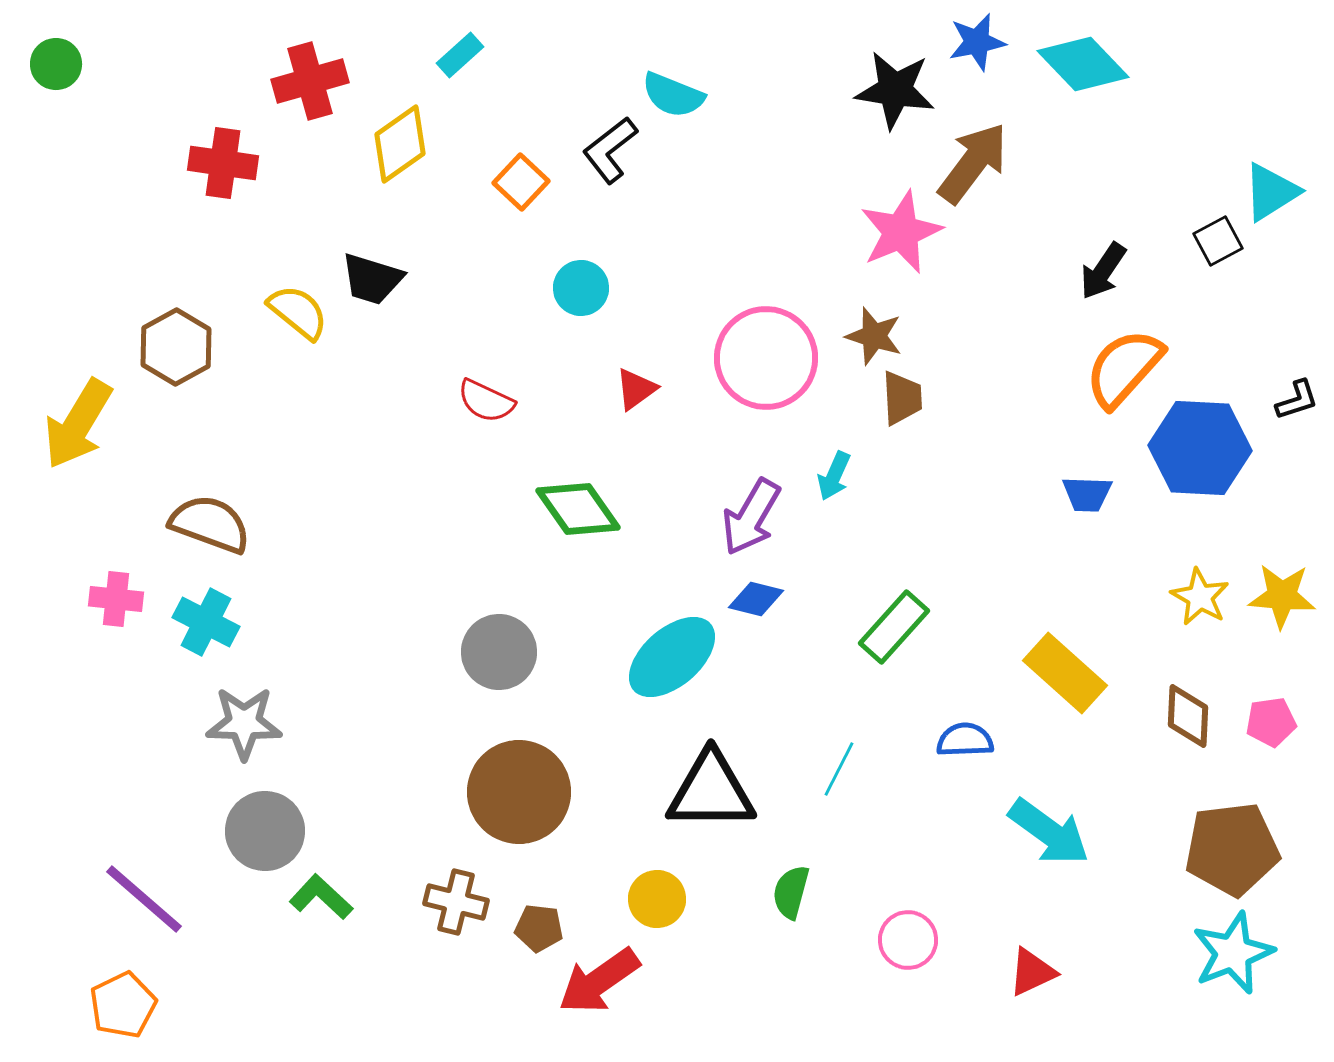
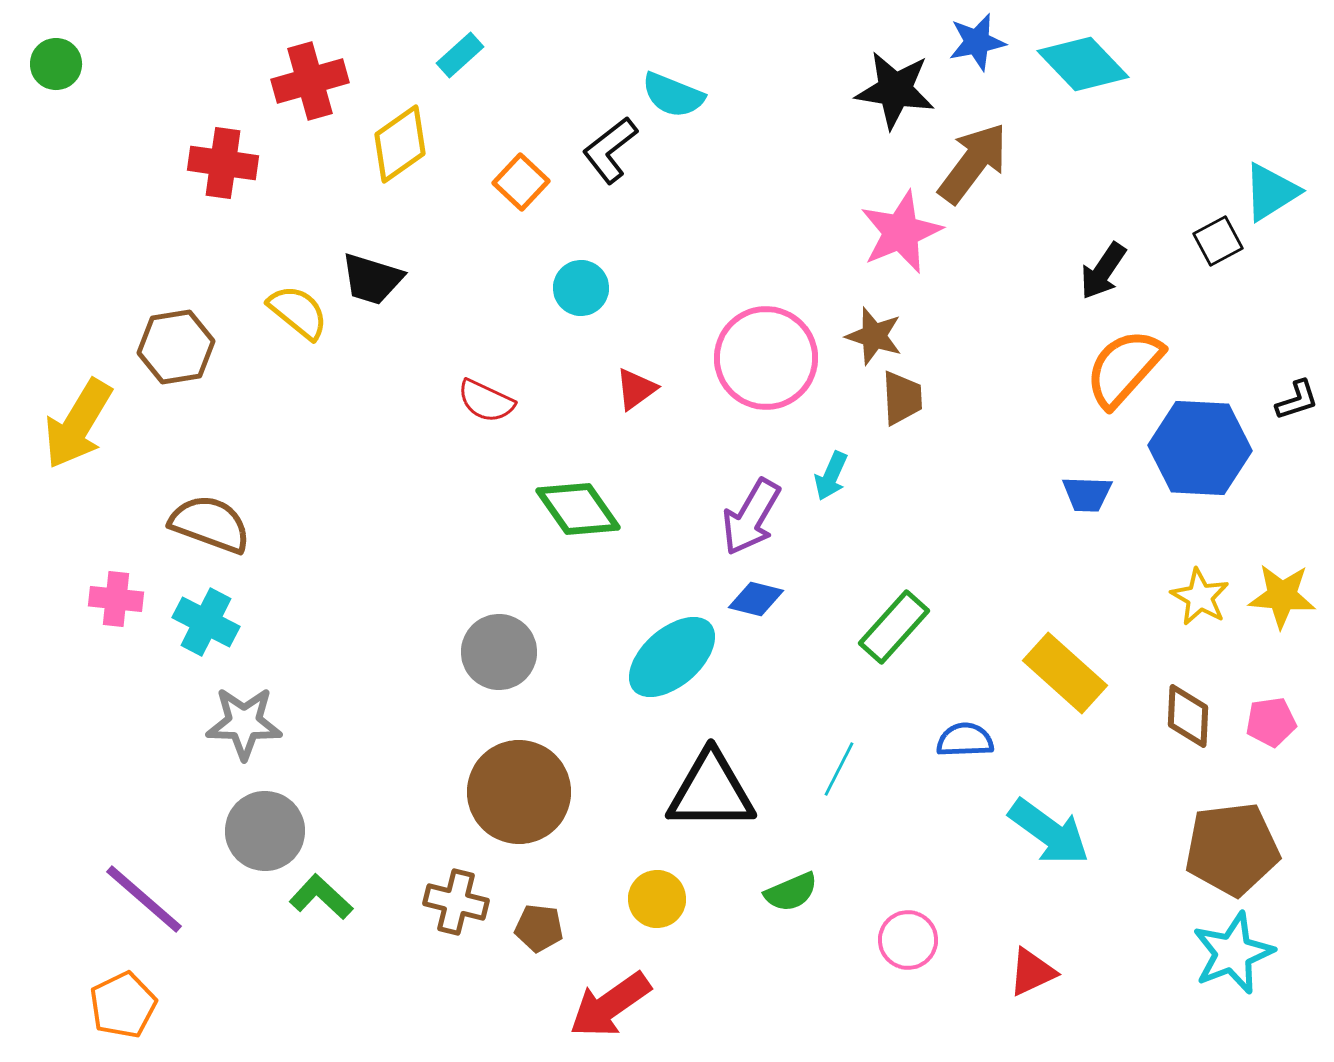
brown hexagon at (176, 347): rotated 20 degrees clockwise
cyan arrow at (834, 476): moved 3 px left
green semicircle at (791, 892): rotated 128 degrees counterclockwise
red arrow at (599, 981): moved 11 px right, 24 px down
